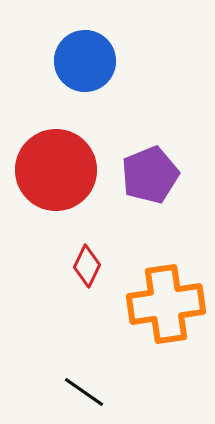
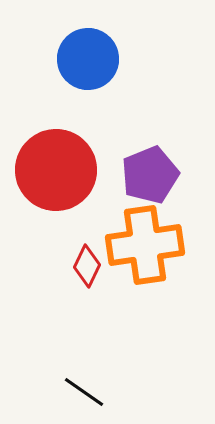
blue circle: moved 3 px right, 2 px up
orange cross: moved 21 px left, 59 px up
